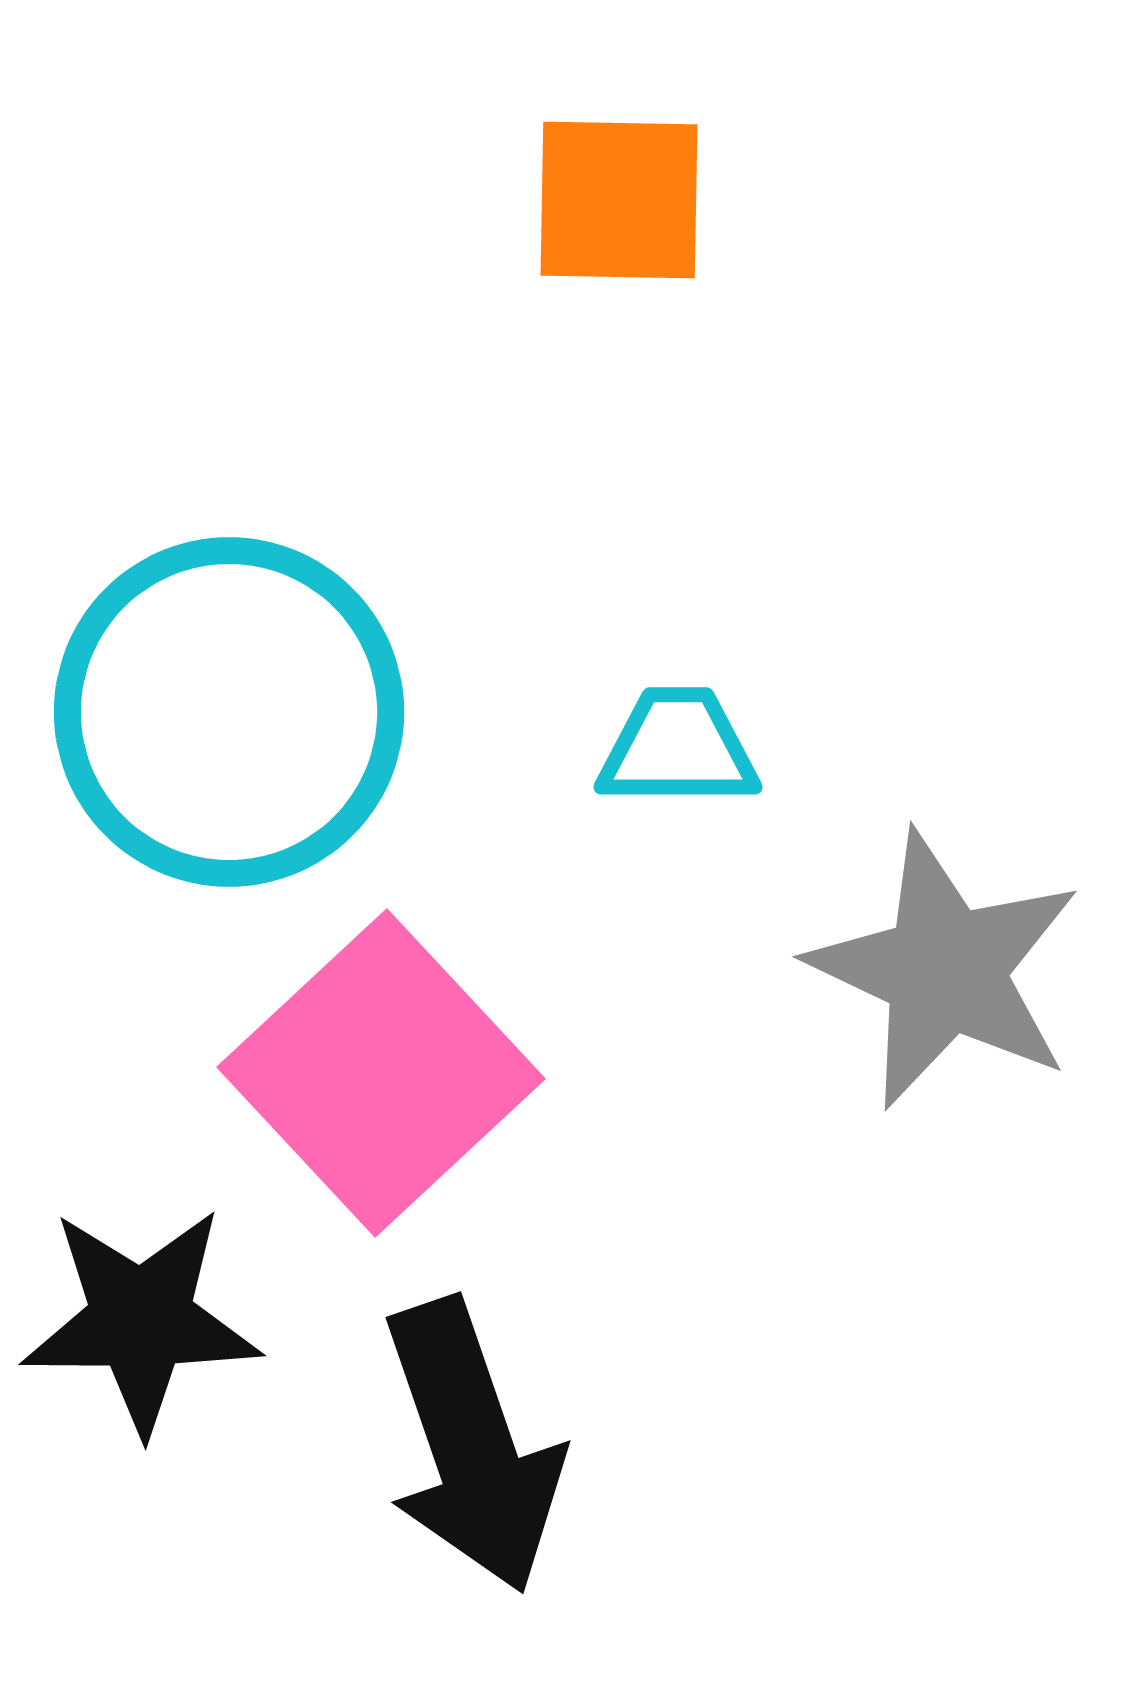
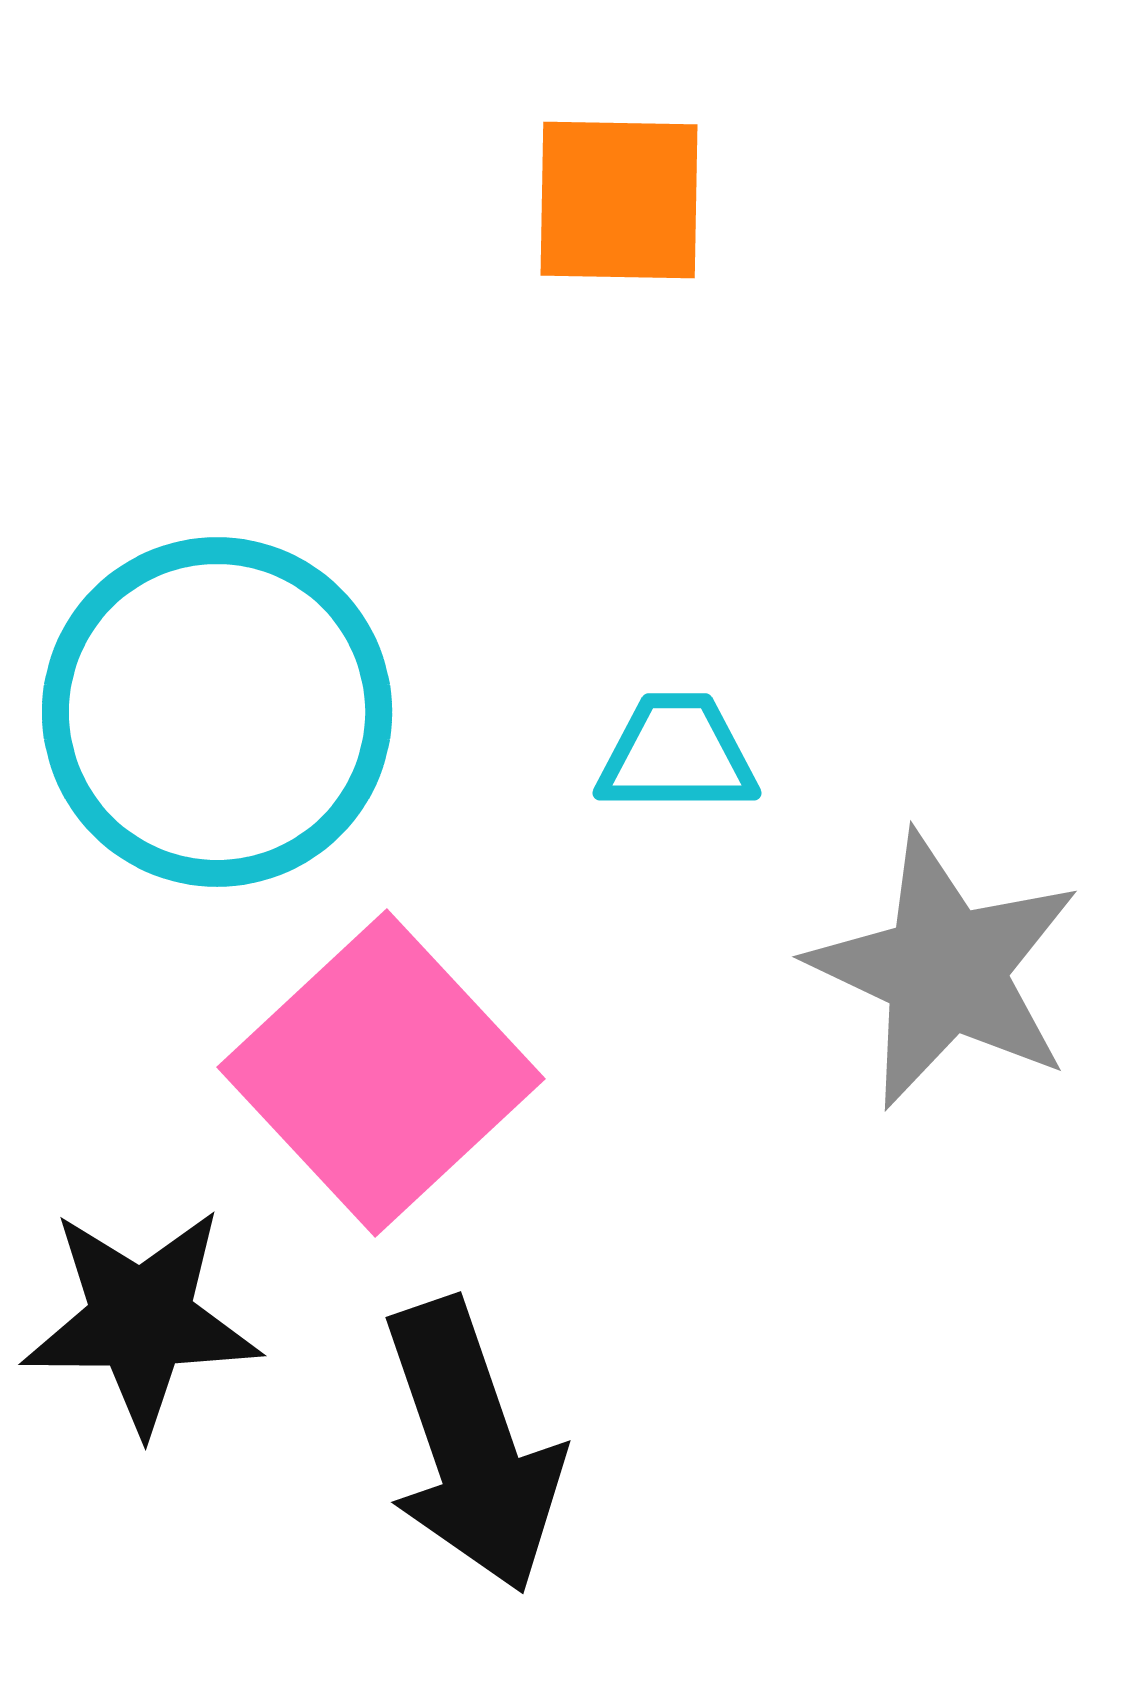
cyan circle: moved 12 px left
cyan trapezoid: moved 1 px left, 6 px down
